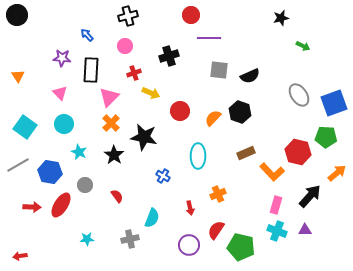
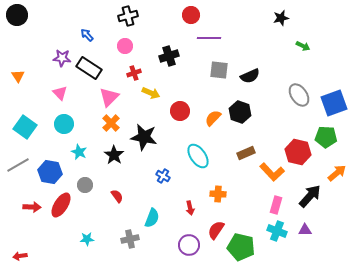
black rectangle at (91, 70): moved 2 px left, 2 px up; rotated 60 degrees counterclockwise
cyan ellipse at (198, 156): rotated 35 degrees counterclockwise
orange cross at (218, 194): rotated 28 degrees clockwise
